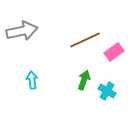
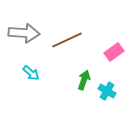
gray arrow: moved 2 px right, 2 px down; rotated 16 degrees clockwise
brown line: moved 18 px left
cyan arrow: moved 1 px left, 7 px up; rotated 138 degrees clockwise
